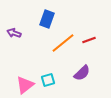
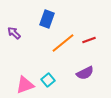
purple arrow: rotated 24 degrees clockwise
purple semicircle: moved 3 px right; rotated 18 degrees clockwise
cyan square: rotated 24 degrees counterclockwise
pink triangle: rotated 18 degrees clockwise
